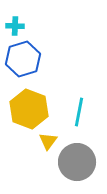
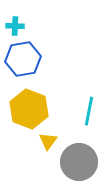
blue hexagon: rotated 8 degrees clockwise
cyan line: moved 10 px right, 1 px up
gray circle: moved 2 px right
